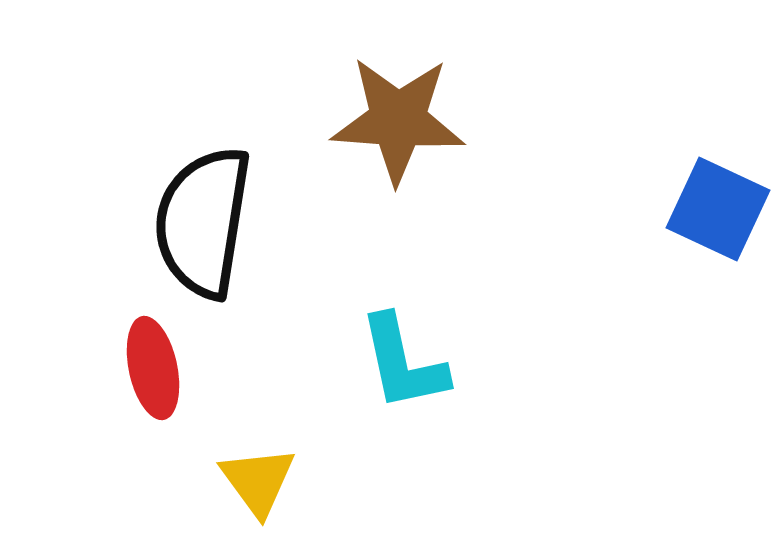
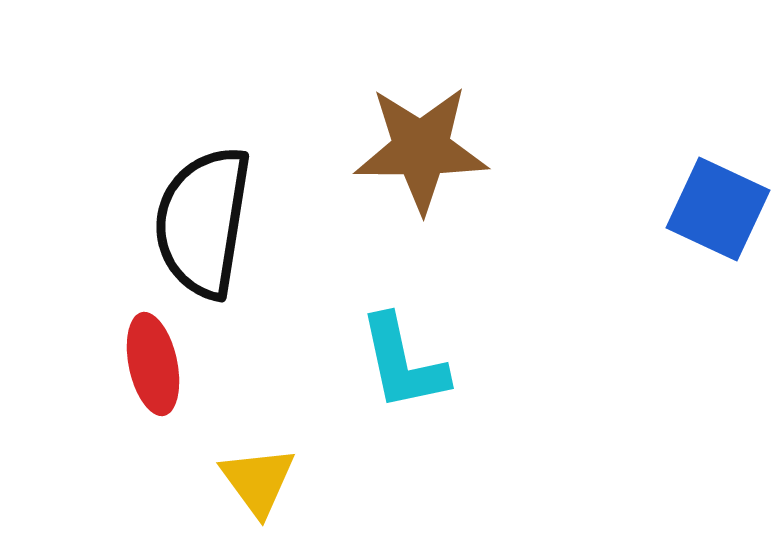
brown star: moved 23 px right, 29 px down; rotated 4 degrees counterclockwise
red ellipse: moved 4 px up
